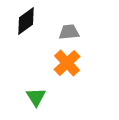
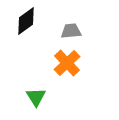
gray trapezoid: moved 2 px right, 1 px up
